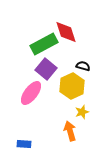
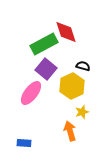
blue rectangle: moved 1 px up
